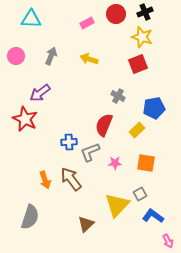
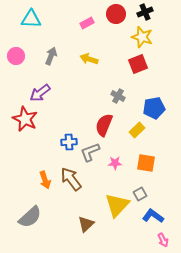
gray semicircle: rotated 30 degrees clockwise
pink arrow: moved 5 px left, 1 px up
